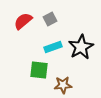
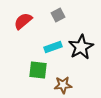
gray square: moved 8 px right, 4 px up
green square: moved 1 px left
